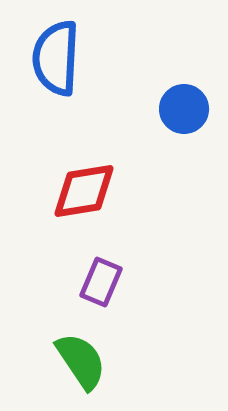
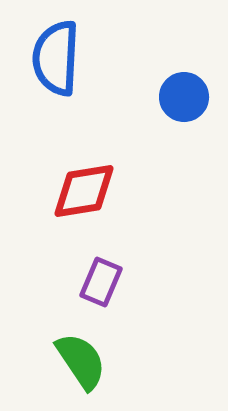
blue circle: moved 12 px up
